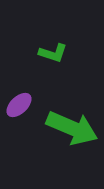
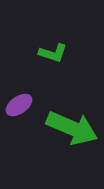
purple ellipse: rotated 8 degrees clockwise
